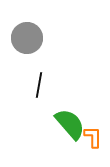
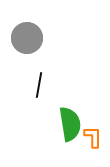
green semicircle: rotated 32 degrees clockwise
